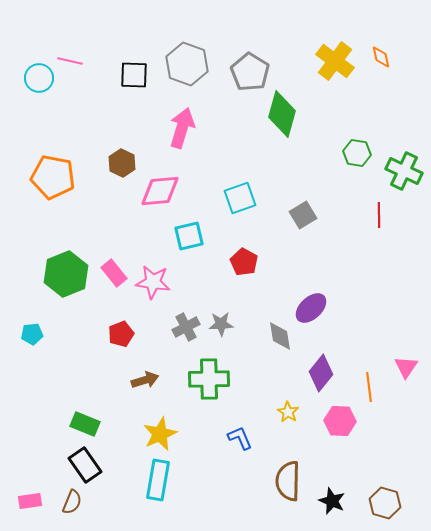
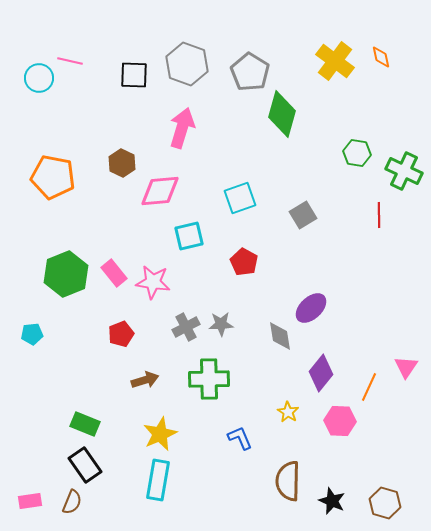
orange line at (369, 387): rotated 32 degrees clockwise
